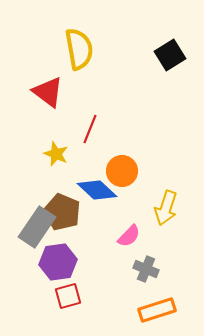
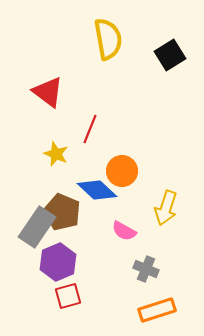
yellow semicircle: moved 29 px right, 10 px up
pink semicircle: moved 5 px left, 5 px up; rotated 75 degrees clockwise
purple hexagon: rotated 15 degrees counterclockwise
